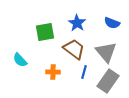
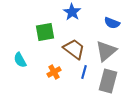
blue star: moved 5 px left, 11 px up
gray triangle: moved 1 px up; rotated 30 degrees clockwise
cyan semicircle: rotated 14 degrees clockwise
orange cross: moved 1 px right; rotated 32 degrees counterclockwise
gray rectangle: rotated 20 degrees counterclockwise
